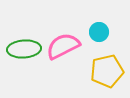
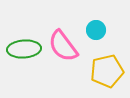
cyan circle: moved 3 px left, 2 px up
pink semicircle: rotated 100 degrees counterclockwise
